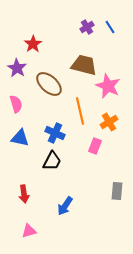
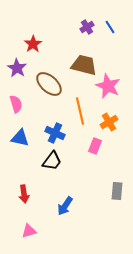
black trapezoid: rotated 10 degrees clockwise
